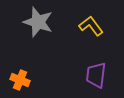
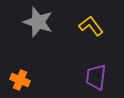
purple trapezoid: moved 2 px down
